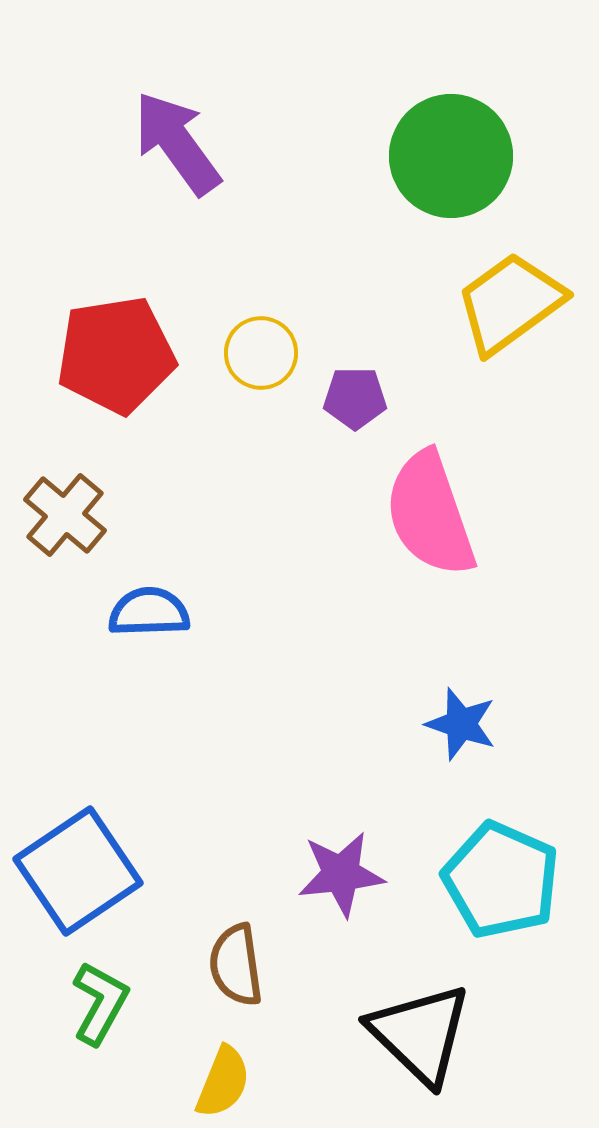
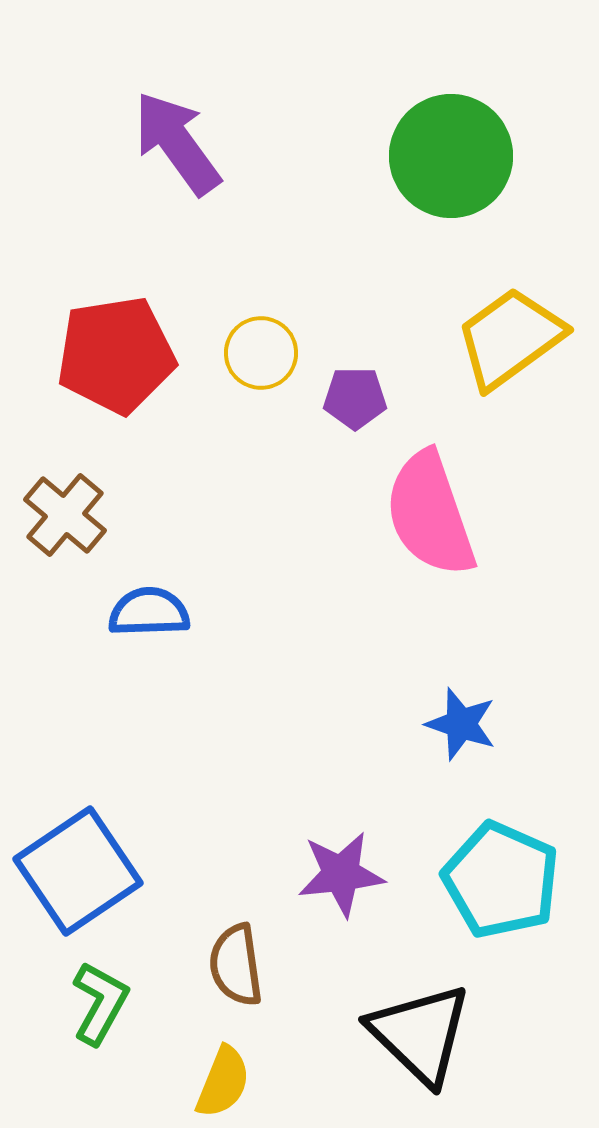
yellow trapezoid: moved 35 px down
